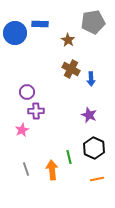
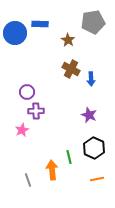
gray line: moved 2 px right, 11 px down
